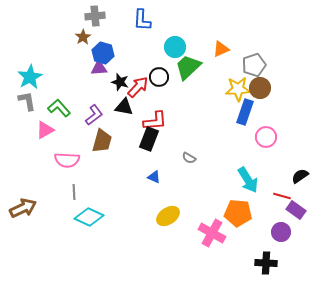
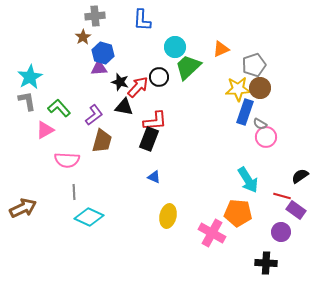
gray semicircle: moved 71 px right, 34 px up
yellow ellipse: rotated 45 degrees counterclockwise
